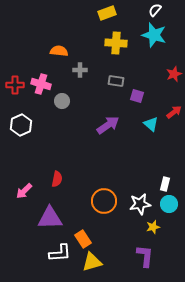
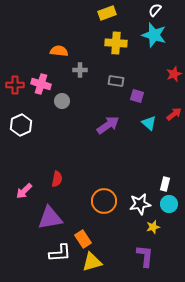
red arrow: moved 2 px down
cyan triangle: moved 2 px left, 1 px up
purple triangle: rotated 8 degrees counterclockwise
